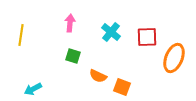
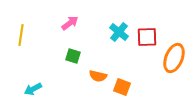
pink arrow: rotated 48 degrees clockwise
cyan cross: moved 8 px right
orange semicircle: rotated 12 degrees counterclockwise
